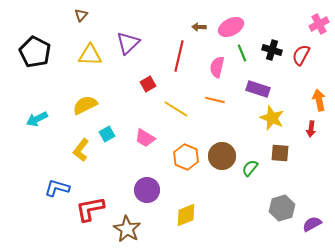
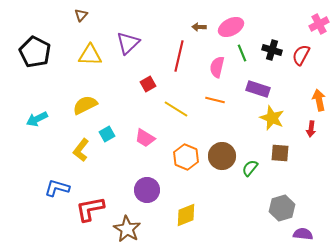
purple semicircle: moved 9 px left, 10 px down; rotated 36 degrees clockwise
